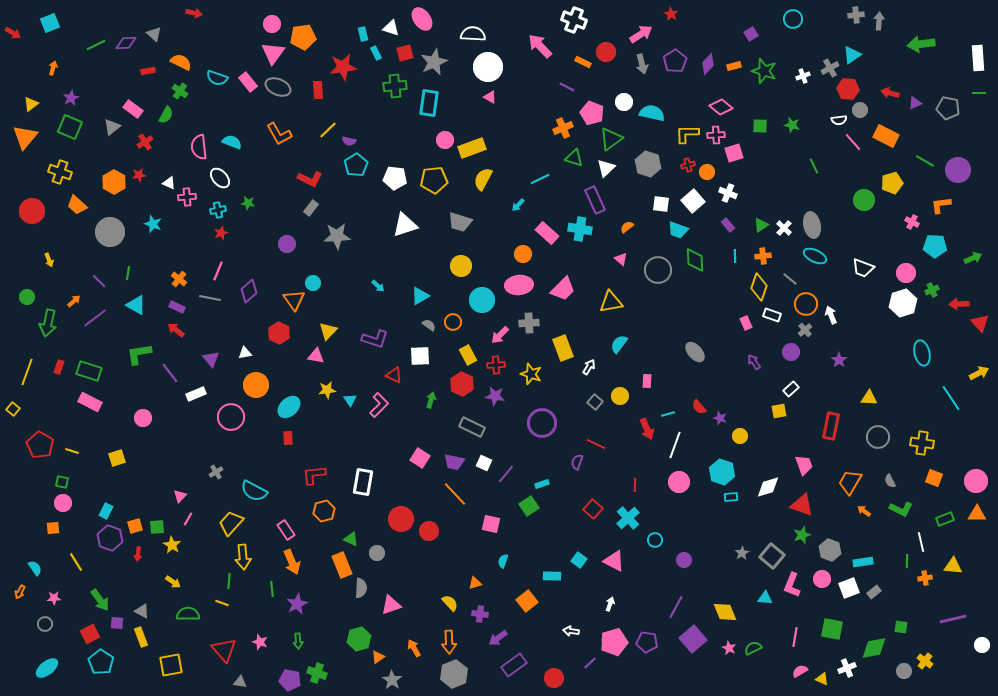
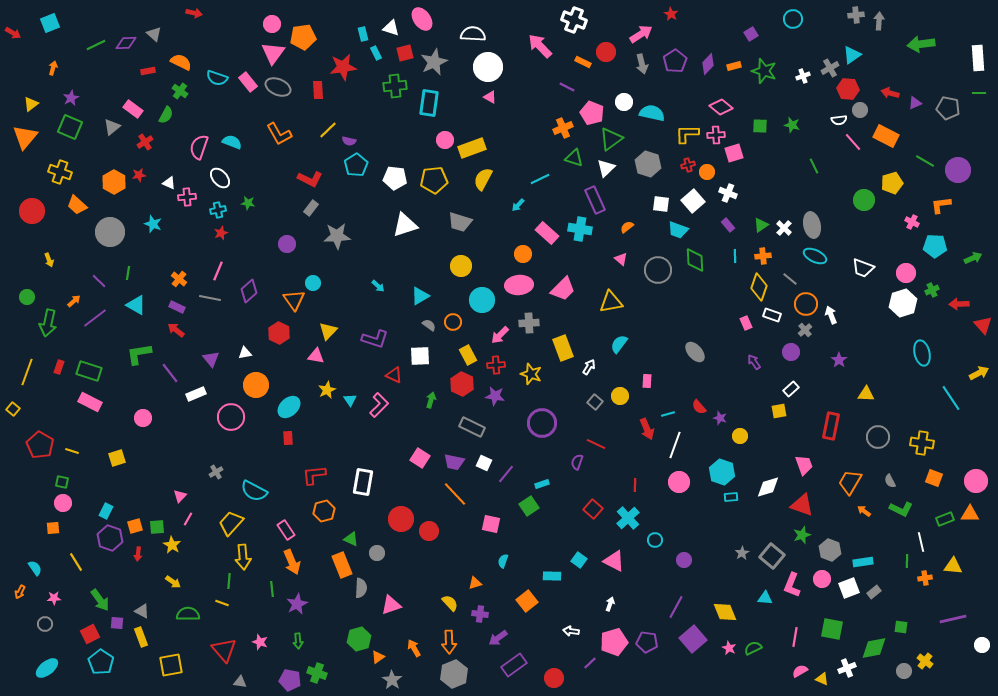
pink semicircle at (199, 147): rotated 25 degrees clockwise
red triangle at (980, 323): moved 3 px right, 2 px down
yellow star at (327, 390): rotated 18 degrees counterclockwise
yellow triangle at (869, 398): moved 3 px left, 4 px up
orange triangle at (977, 514): moved 7 px left
